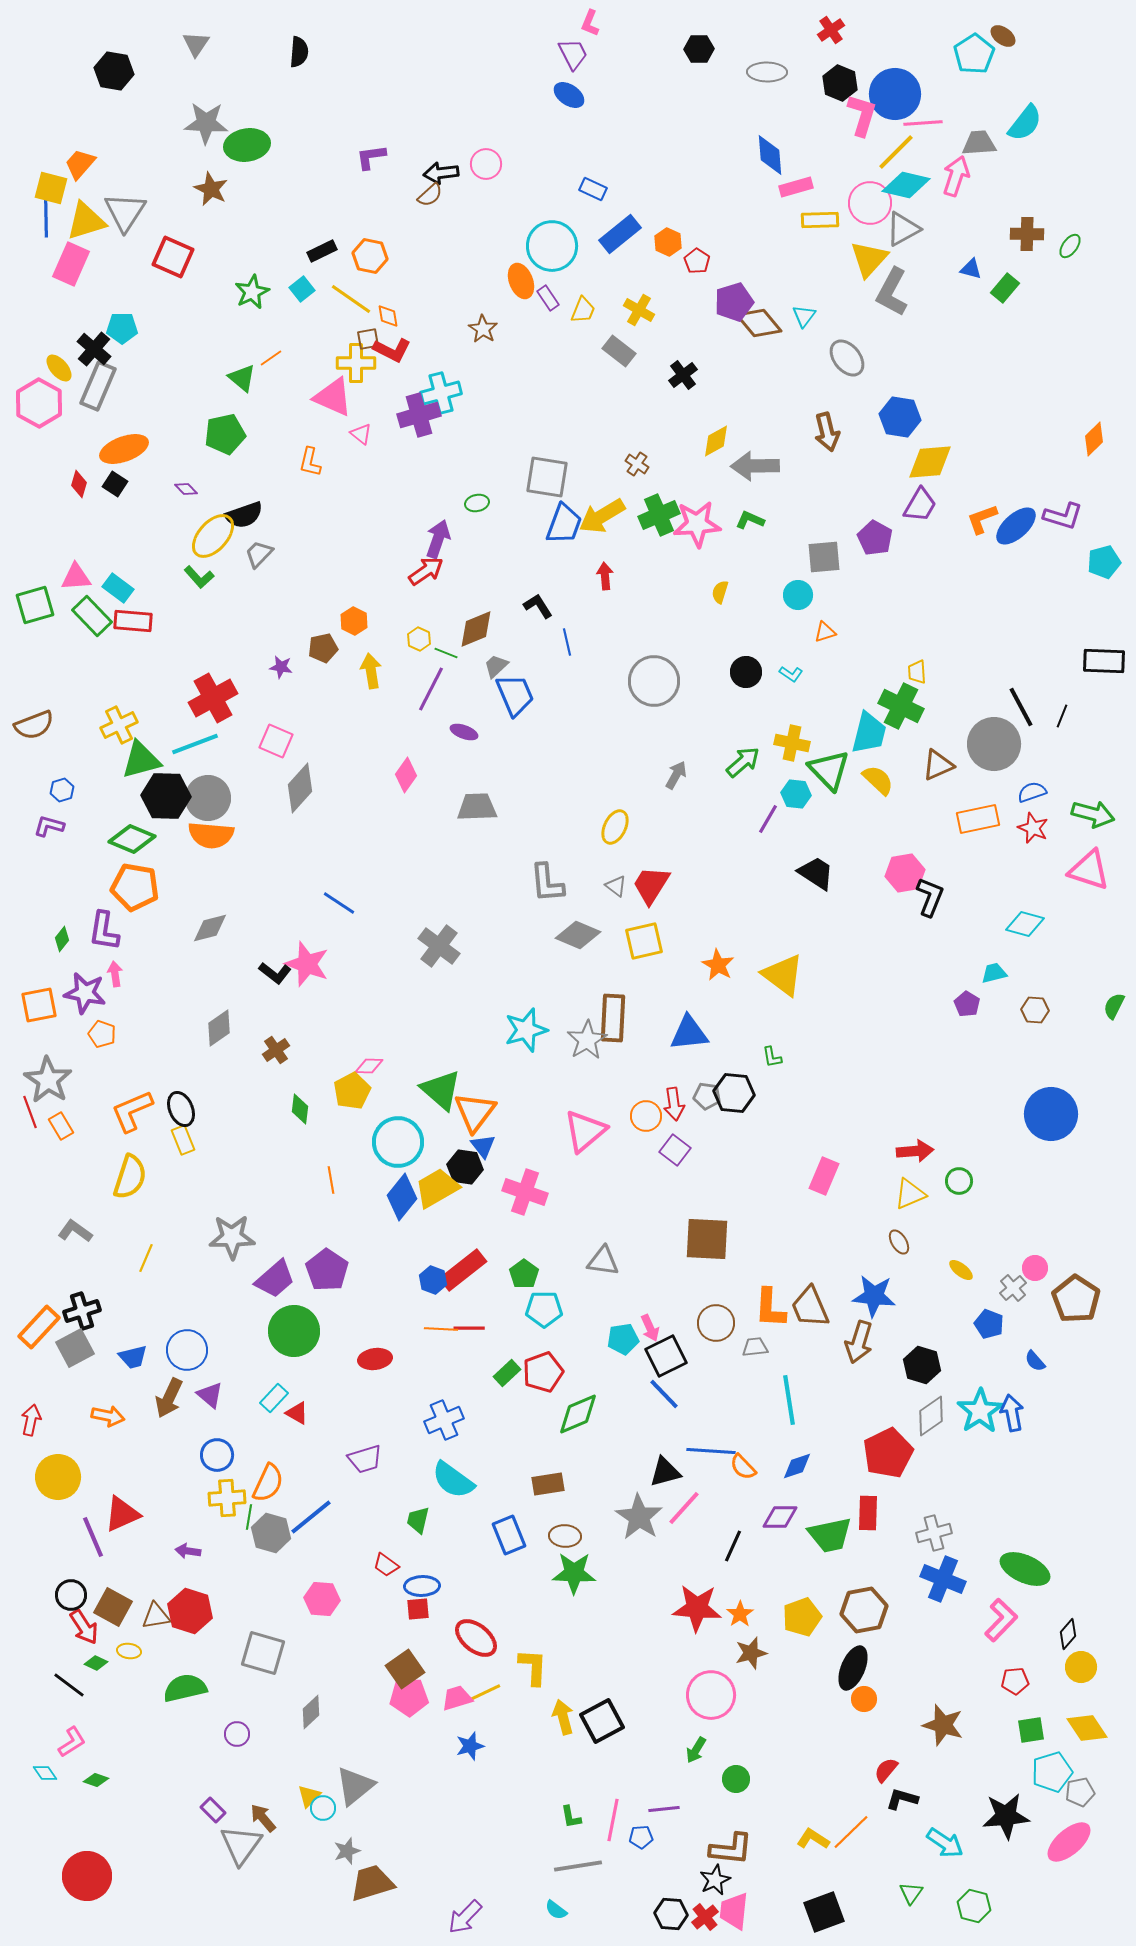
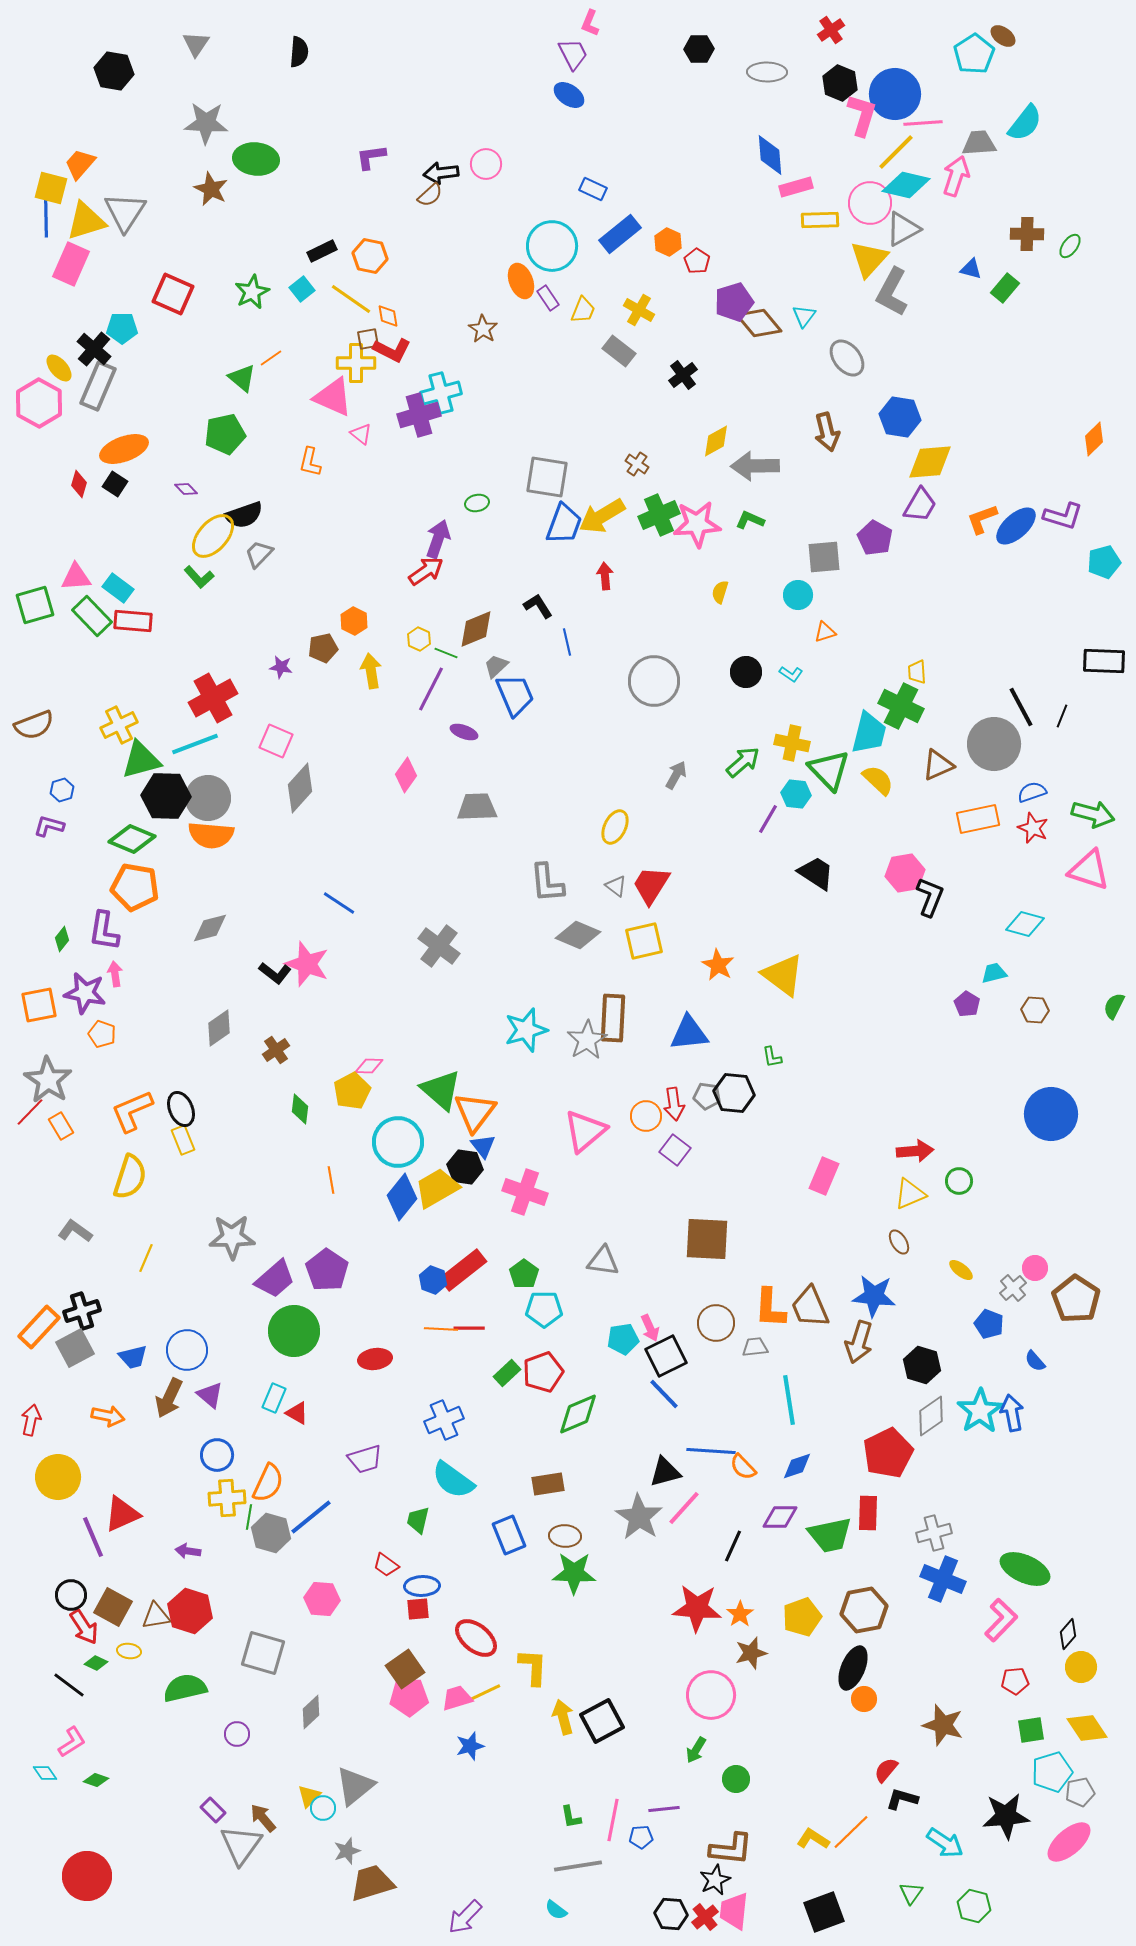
green ellipse at (247, 145): moved 9 px right, 14 px down; rotated 15 degrees clockwise
red square at (173, 257): moved 37 px down
red line at (30, 1112): rotated 64 degrees clockwise
cyan rectangle at (274, 1398): rotated 20 degrees counterclockwise
